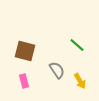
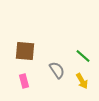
green line: moved 6 px right, 11 px down
brown square: rotated 10 degrees counterclockwise
yellow arrow: moved 2 px right
